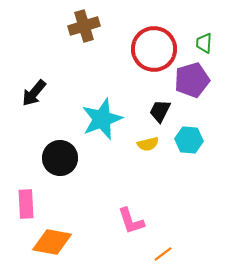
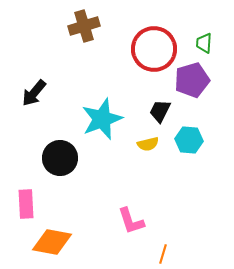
orange line: rotated 36 degrees counterclockwise
